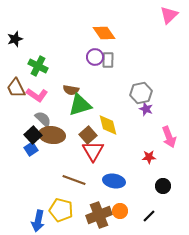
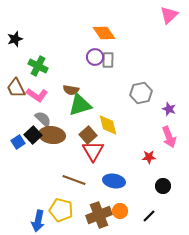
purple star: moved 23 px right
blue square: moved 13 px left, 7 px up
